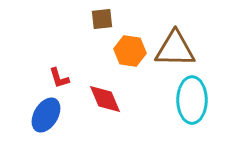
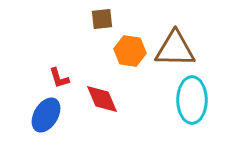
red diamond: moved 3 px left
